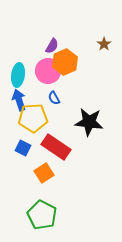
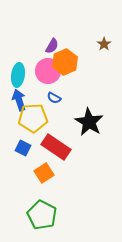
blue semicircle: rotated 32 degrees counterclockwise
black star: rotated 24 degrees clockwise
